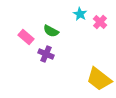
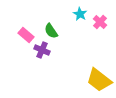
green semicircle: rotated 28 degrees clockwise
pink rectangle: moved 2 px up
purple cross: moved 4 px left, 4 px up
yellow trapezoid: moved 1 px down
